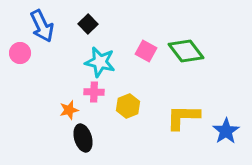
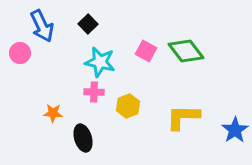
orange star: moved 16 px left, 3 px down; rotated 18 degrees clockwise
blue star: moved 9 px right, 1 px up
